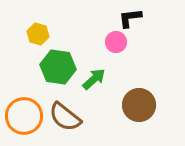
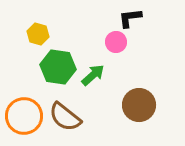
green arrow: moved 1 px left, 4 px up
